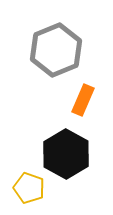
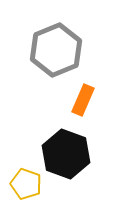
black hexagon: rotated 9 degrees counterclockwise
yellow pentagon: moved 3 px left, 4 px up
